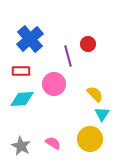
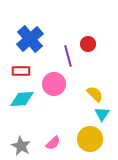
pink semicircle: rotated 105 degrees clockwise
